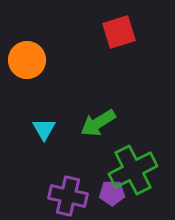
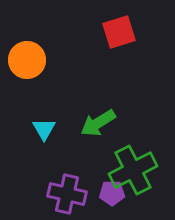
purple cross: moved 1 px left, 2 px up
